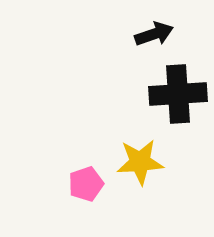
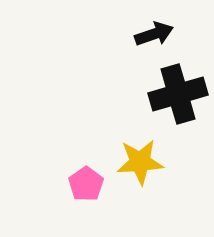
black cross: rotated 12 degrees counterclockwise
pink pentagon: rotated 16 degrees counterclockwise
